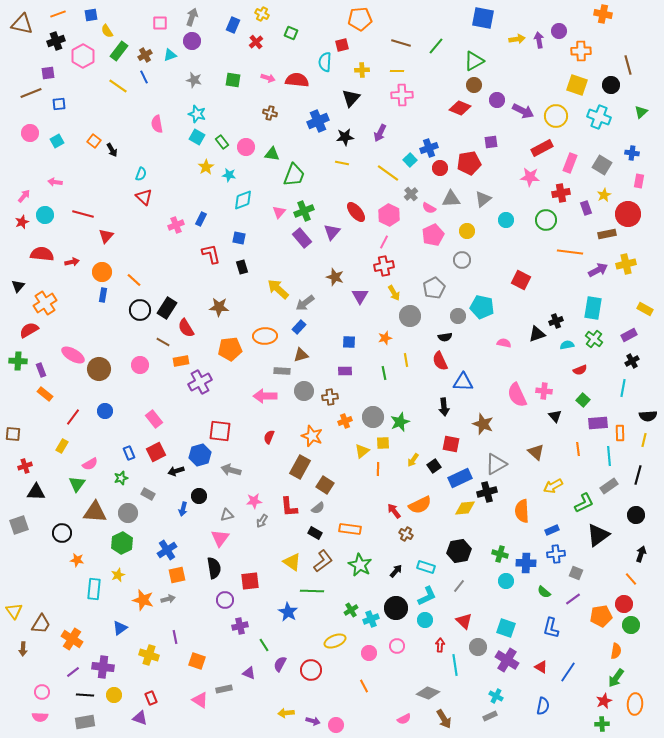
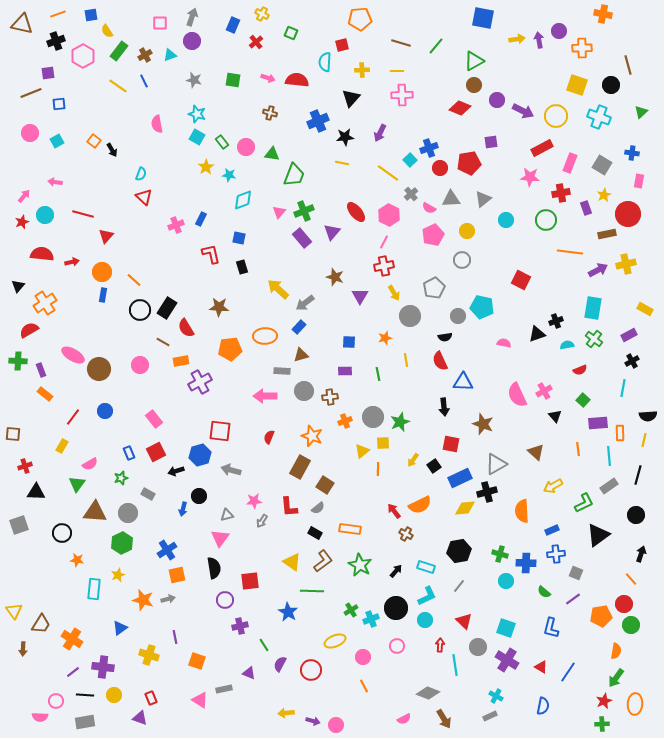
orange cross at (581, 51): moved 1 px right, 3 px up
blue line at (144, 77): moved 4 px down
green line at (384, 373): moved 6 px left, 1 px down
pink cross at (544, 391): rotated 35 degrees counterclockwise
pink circle at (369, 653): moved 6 px left, 4 px down
pink circle at (42, 692): moved 14 px right, 9 px down
